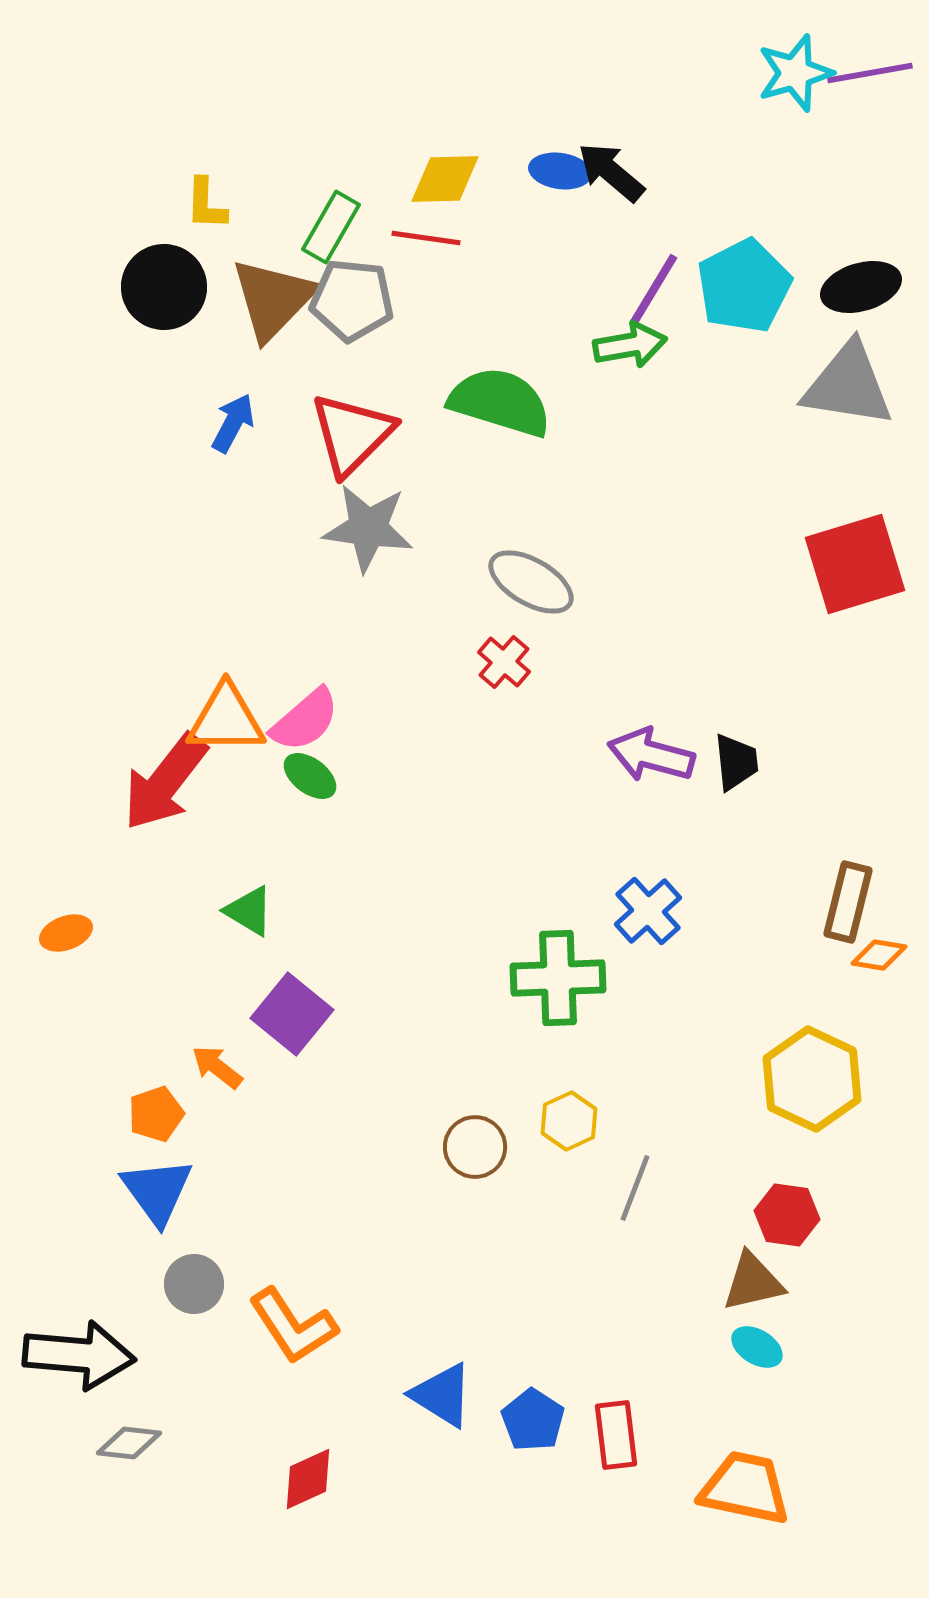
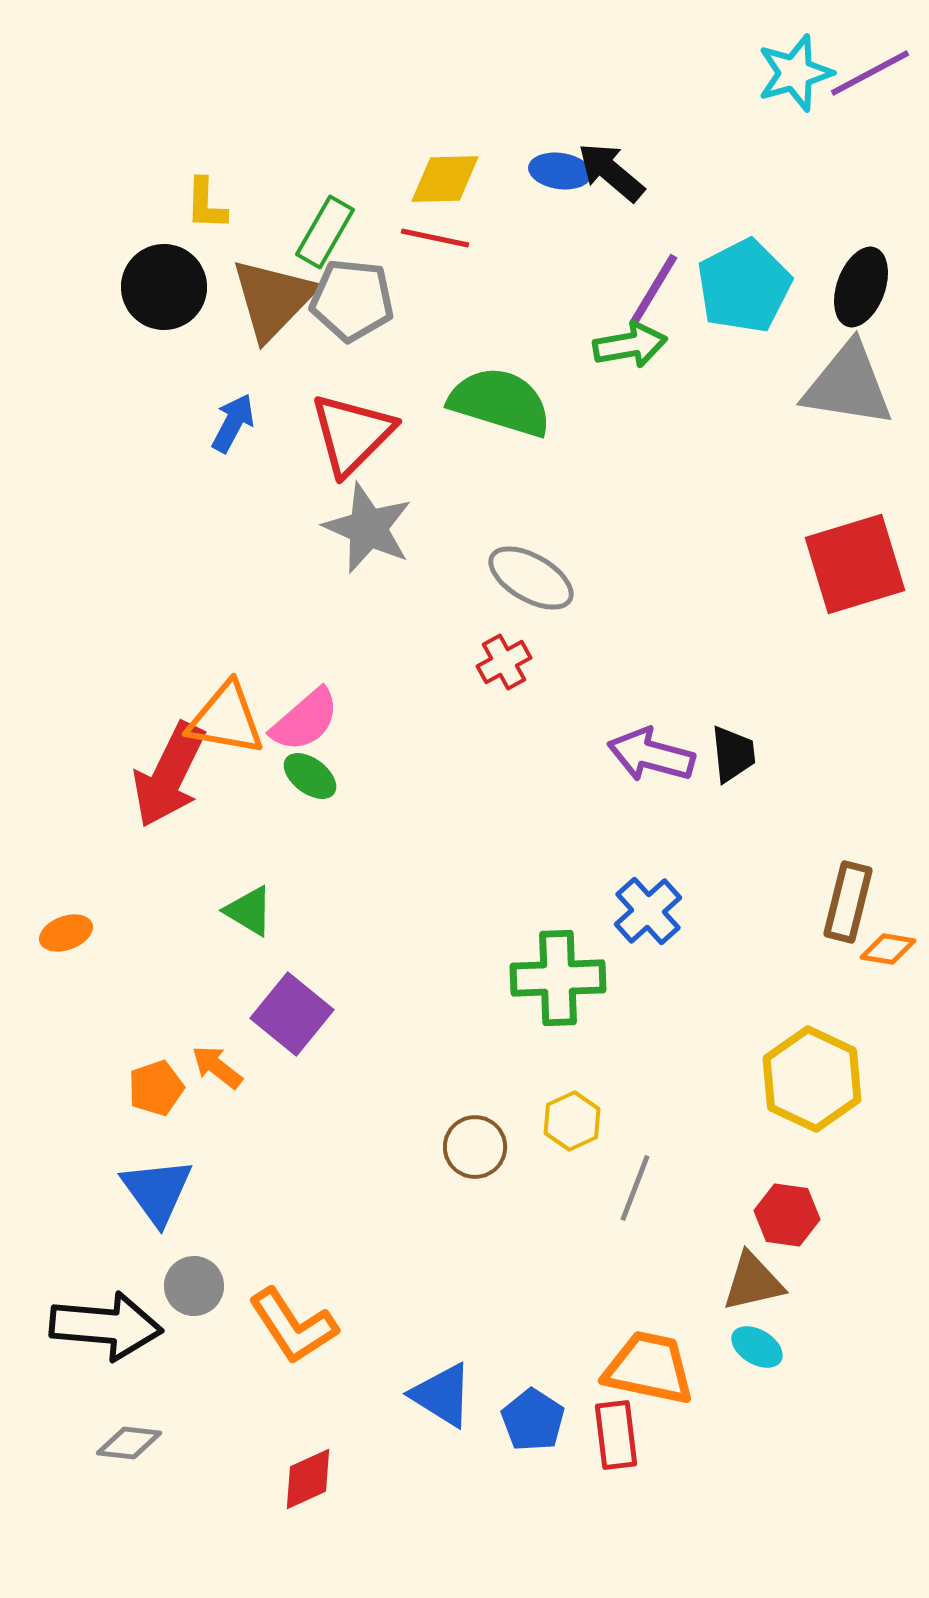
purple line at (870, 73): rotated 18 degrees counterclockwise
green rectangle at (331, 227): moved 6 px left, 5 px down
red line at (426, 238): moved 9 px right; rotated 4 degrees clockwise
black ellipse at (861, 287): rotated 54 degrees counterclockwise
gray star at (368, 528): rotated 16 degrees clockwise
gray ellipse at (531, 582): moved 4 px up
red cross at (504, 662): rotated 20 degrees clockwise
orange triangle at (226, 719): rotated 10 degrees clockwise
black trapezoid at (736, 762): moved 3 px left, 8 px up
red arrow at (165, 782): moved 4 px right, 7 px up; rotated 12 degrees counterclockwise
orange diamond at (879, 955): moved 9 px right, 6 px up
orange pentagon at (156, 1114): moved 26 px up
yellow hexagon at (569, 1121): moved 3 px right
gray circle at (194, 1284): moved 2 px down
black arrow at (79, 1355): moved 27 px right, 29 px up
orange trapezoid at (745, 1488): moved 96 px left, 120 px up
